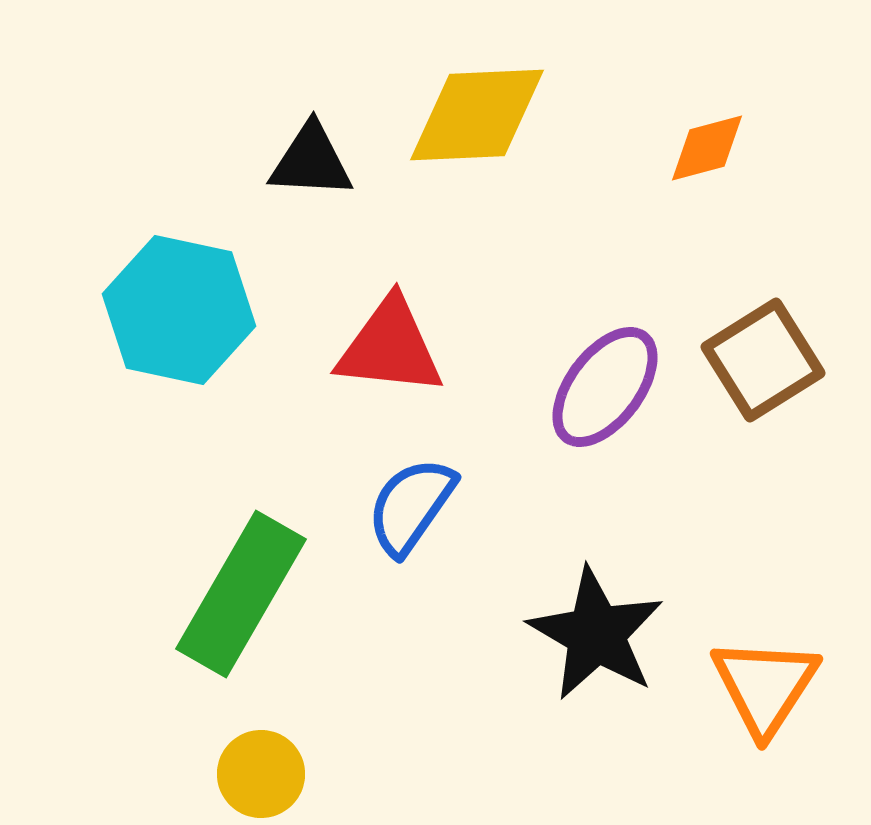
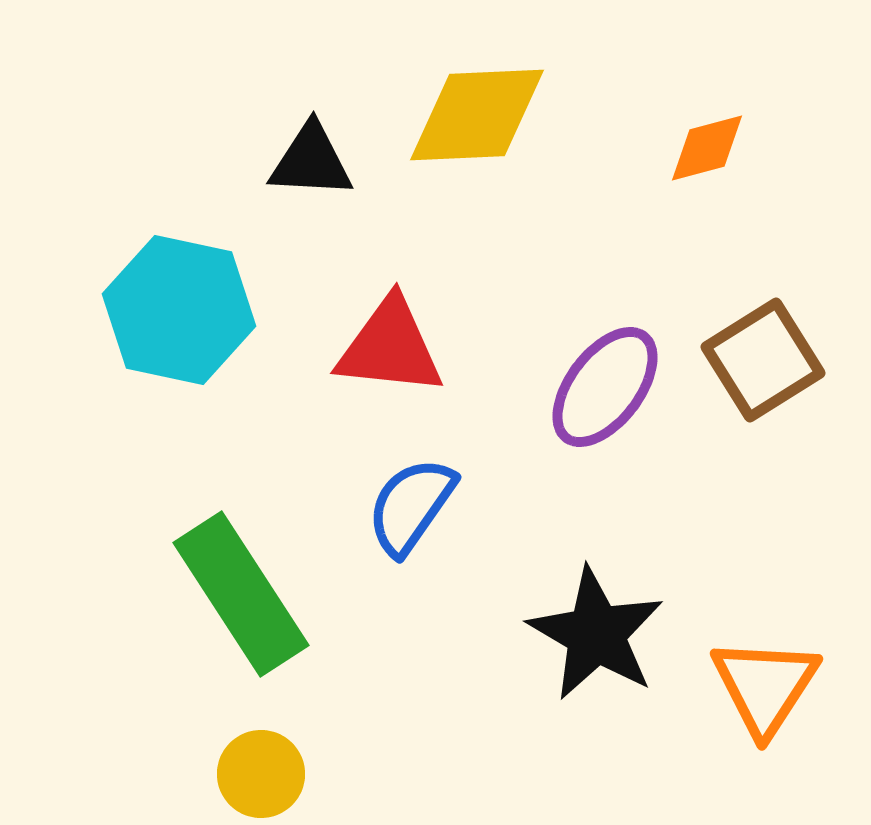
green rectangle: rotated 63 degrees counterclockwise
